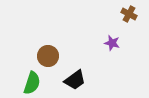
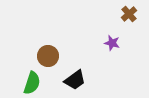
brown cross: rotated 21 degrees clockwise
